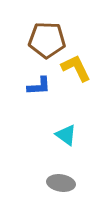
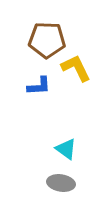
cyan triangle: moved 14 px down
